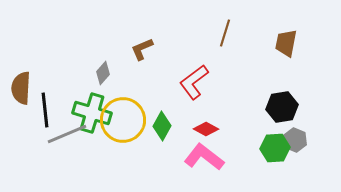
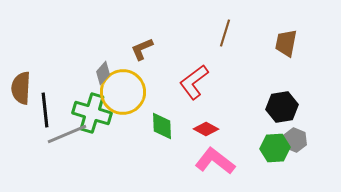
yellow circle: moved 28 px up
green diamond: rotated 32 degrees counterclockwise
pink L-shape: moved 11 px right, 4 px down
